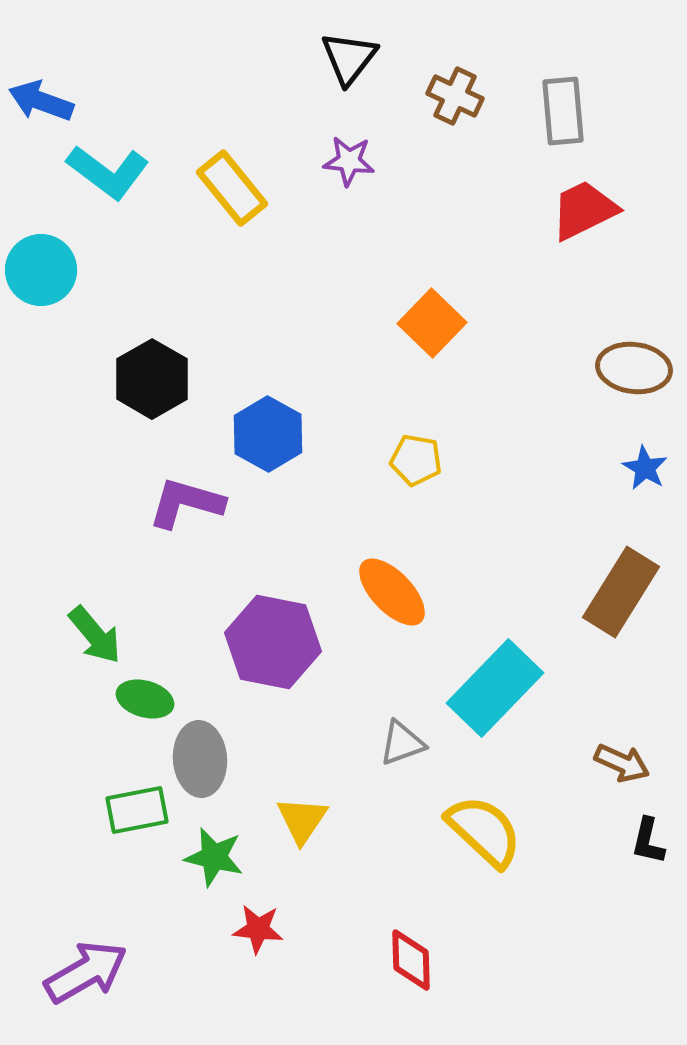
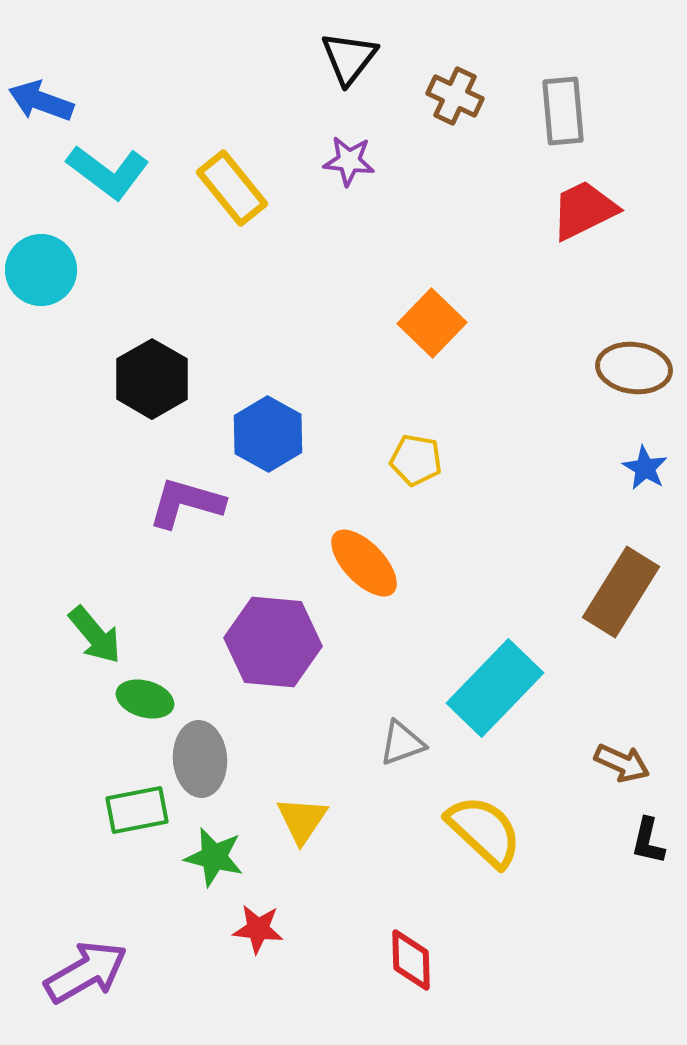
orange ellipse: moved 28 px left, 29 px up
purple hexagon: rotated 6 degrees counterclockwise
